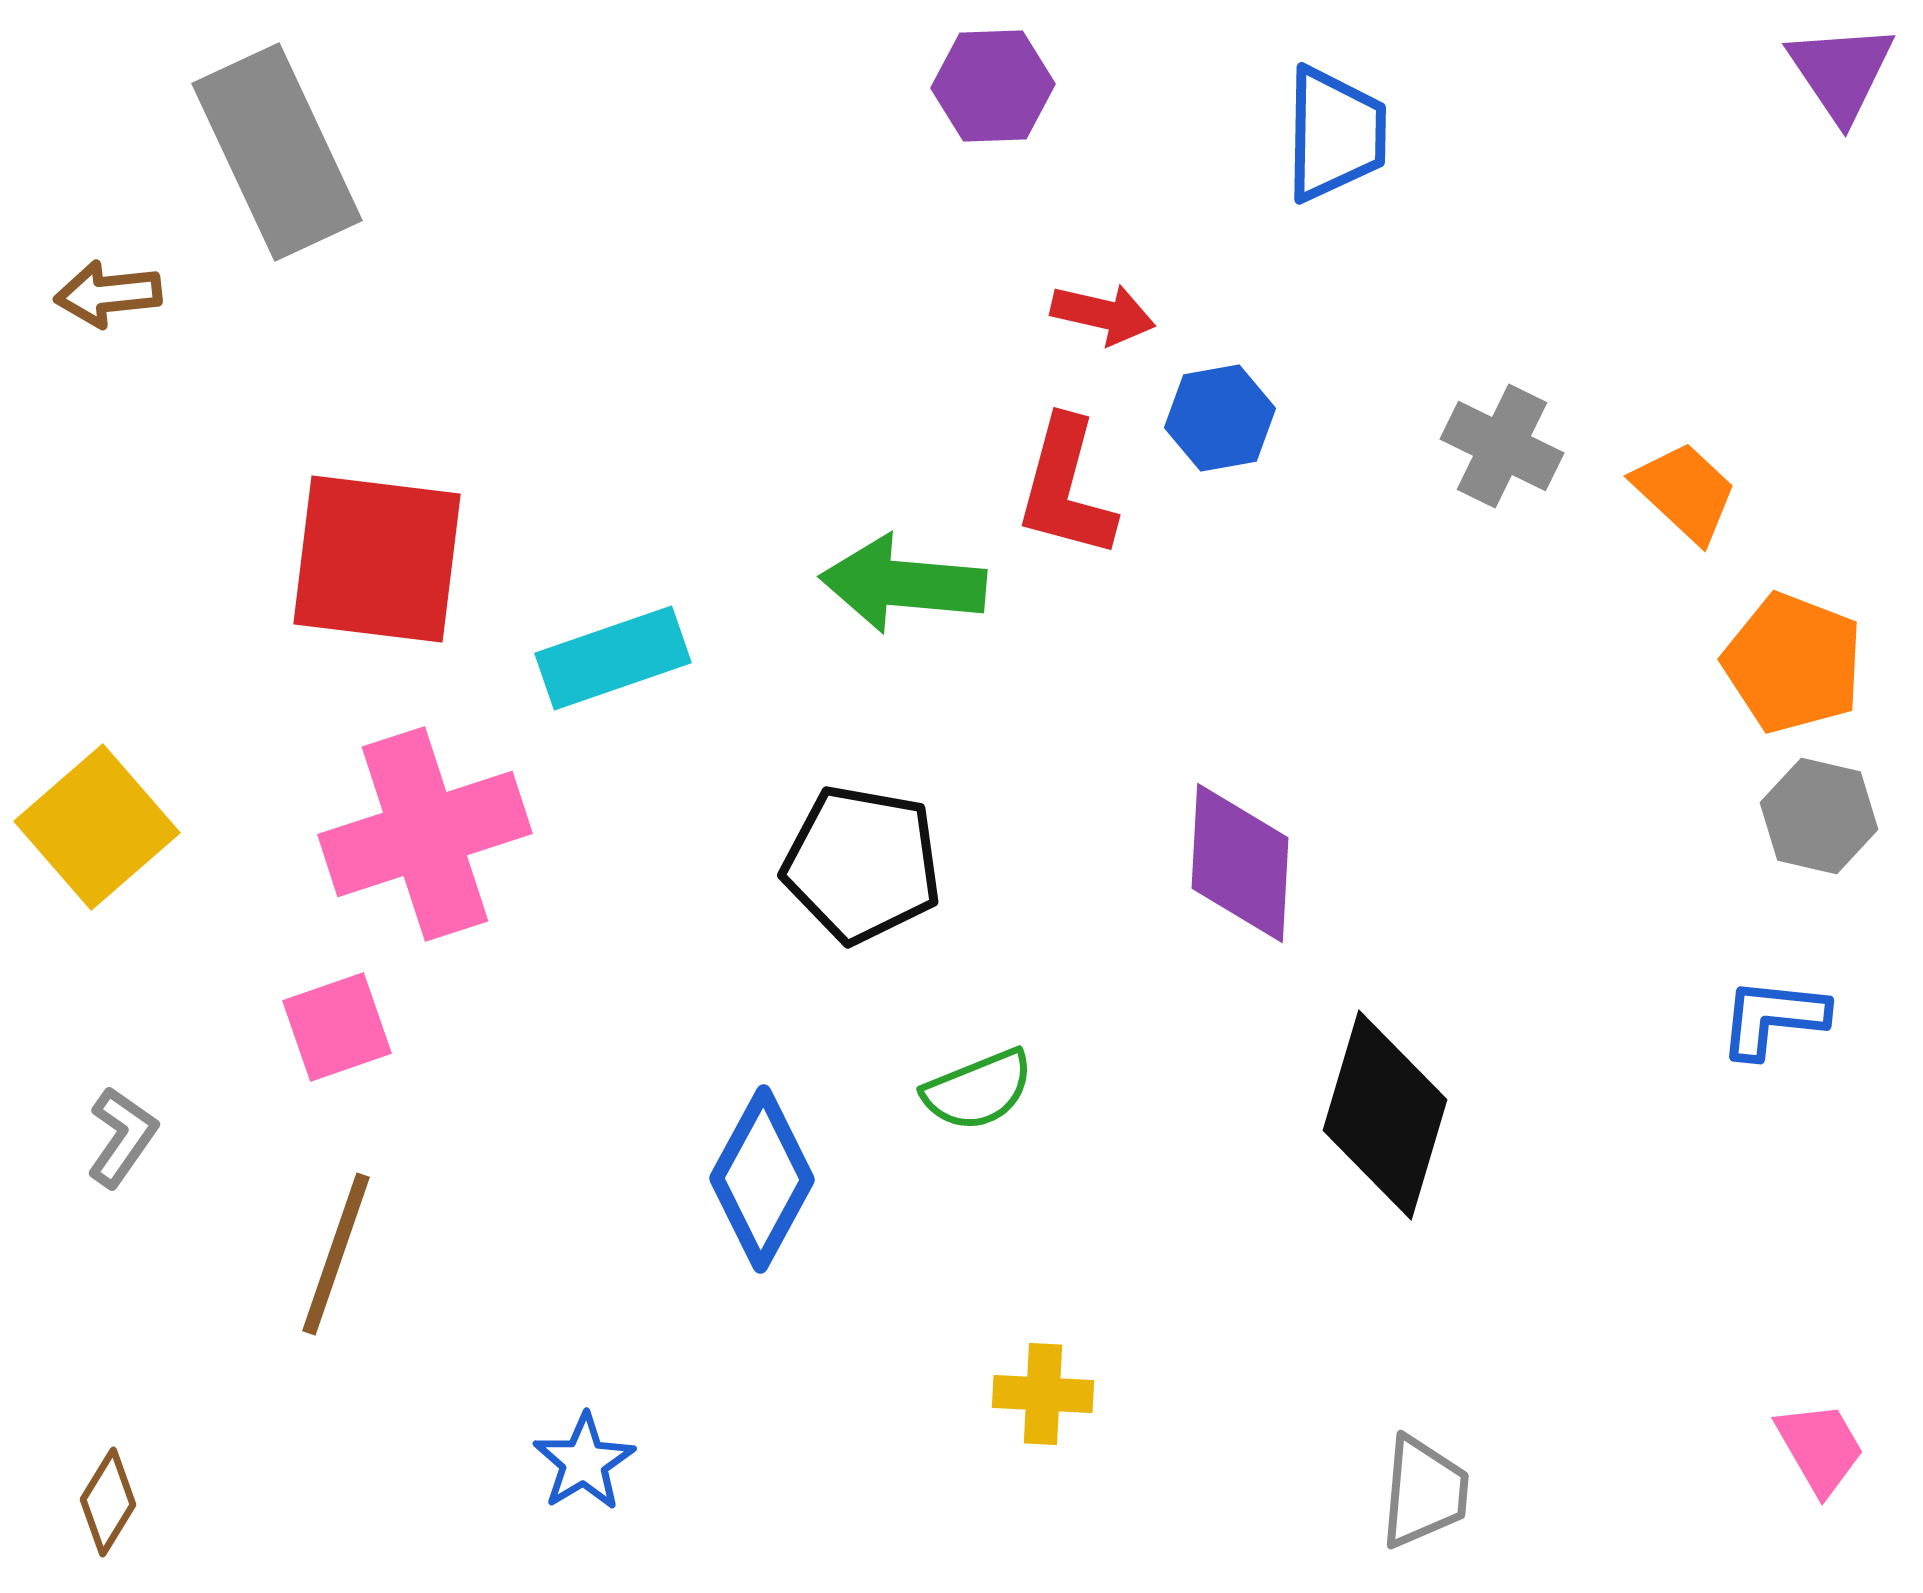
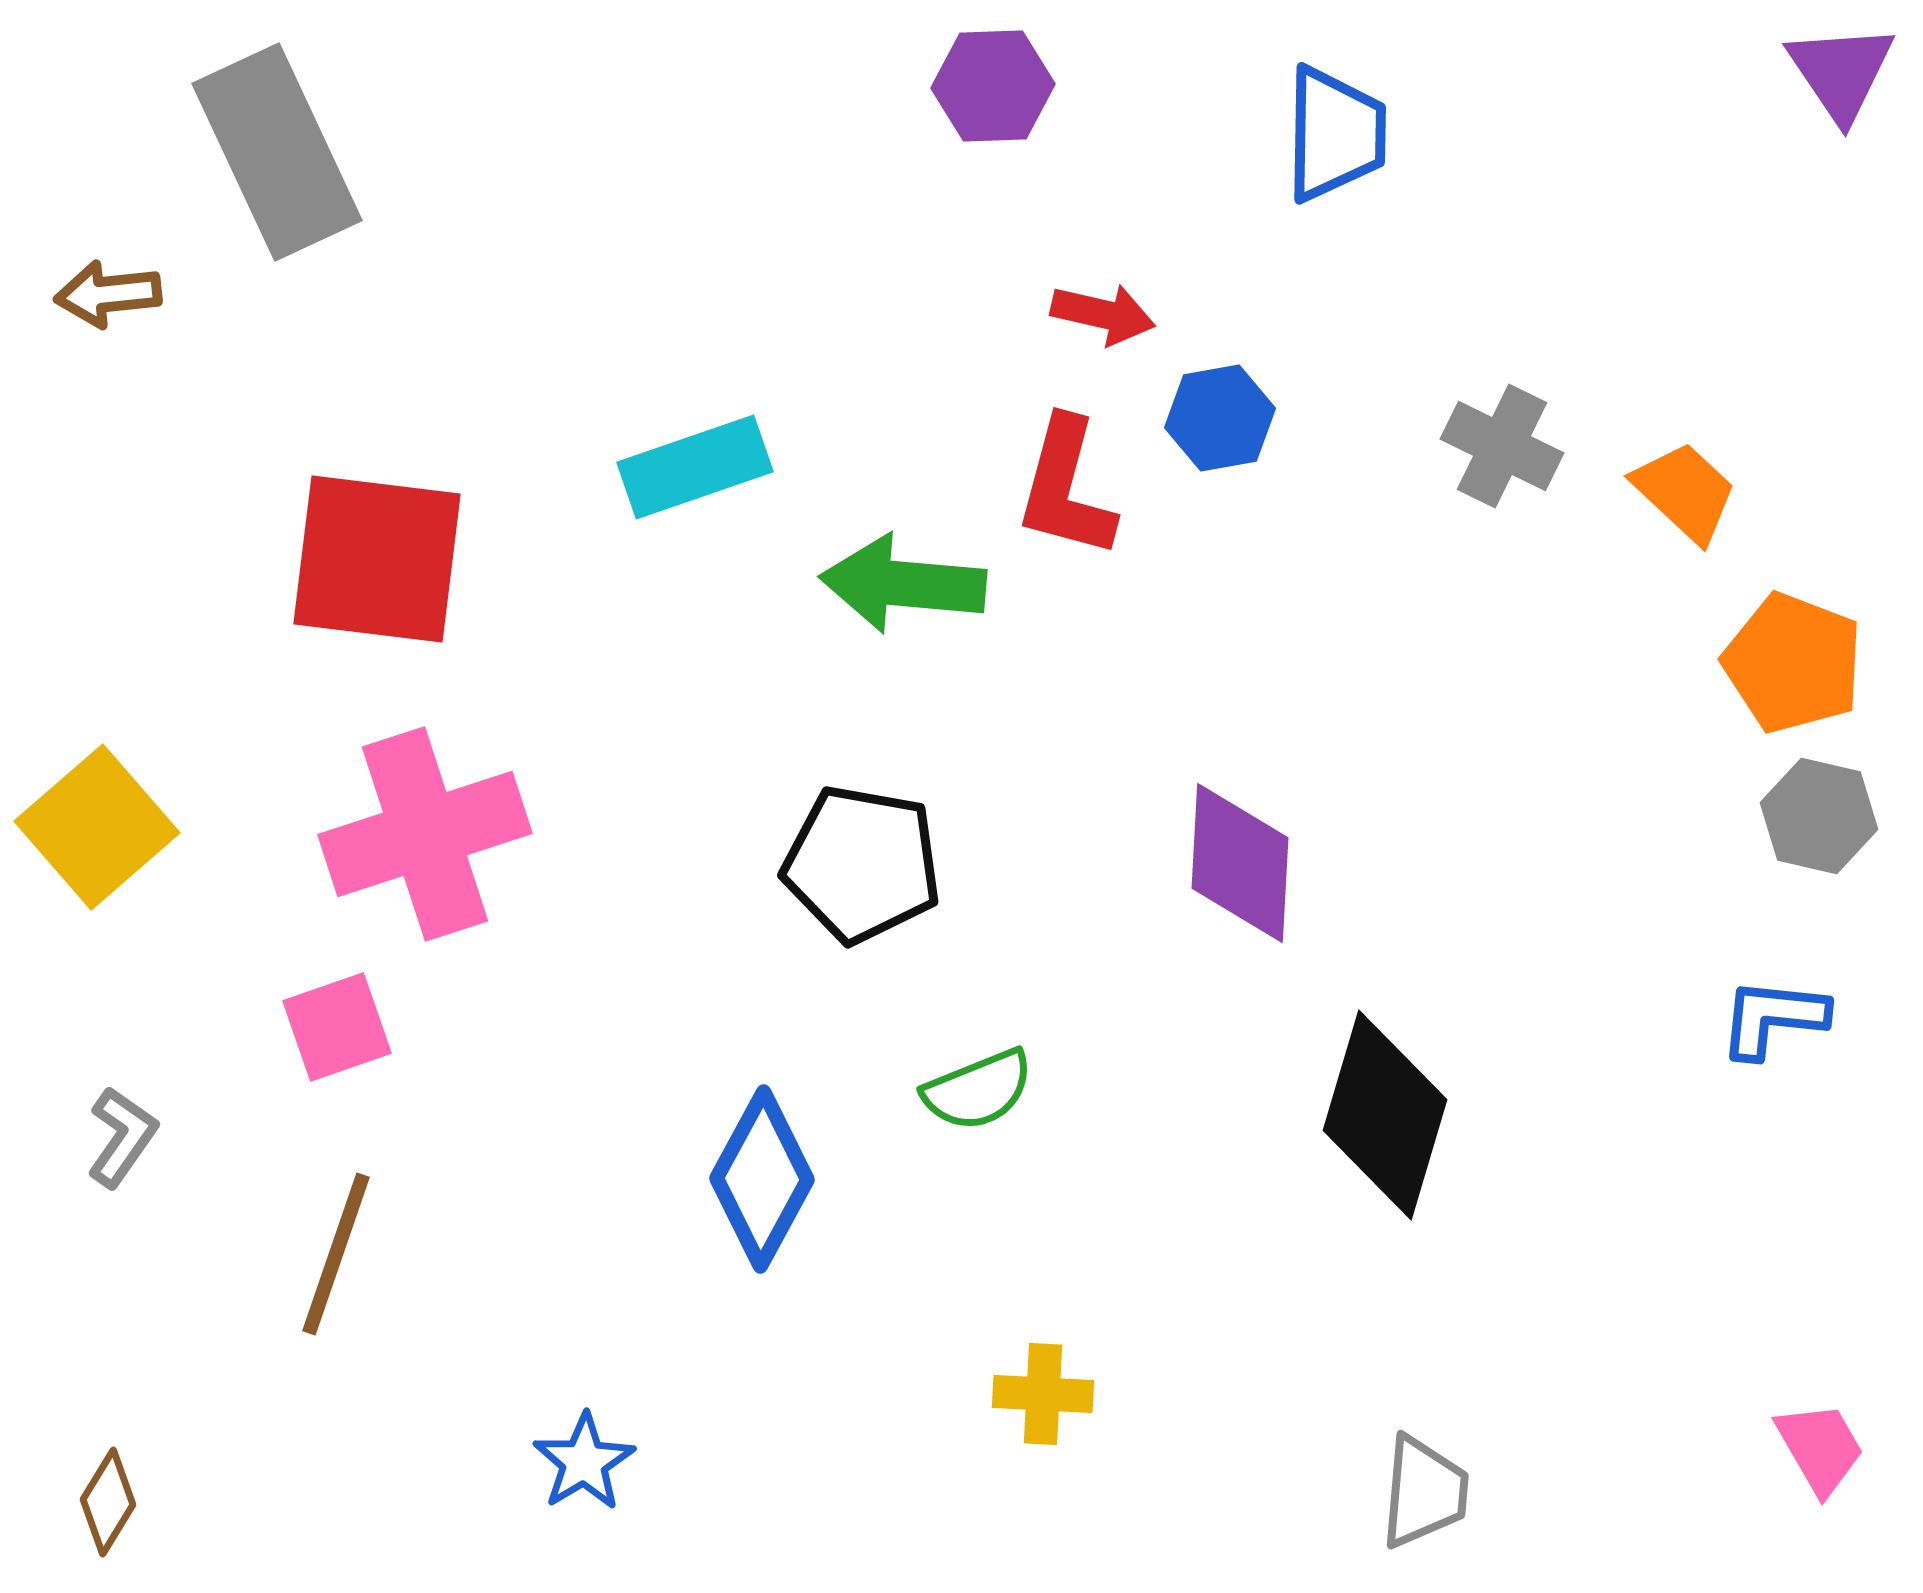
cyan rectangle: moved 82 px right, 191 px up
